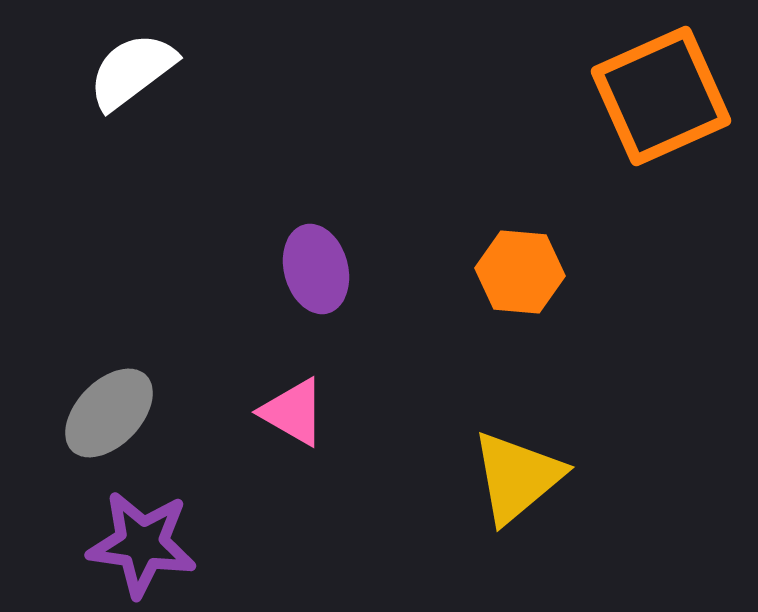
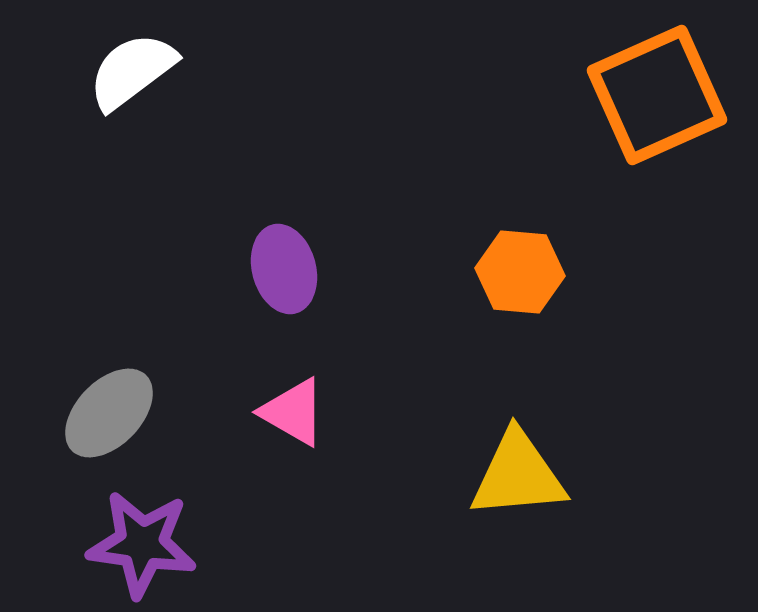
orange square: moved 4 px left, 1 px up
purple ellipse: moved 32 px left
yellow triangle: moved 1 px right, 2 px up; rotated 35 degrees clockwise
